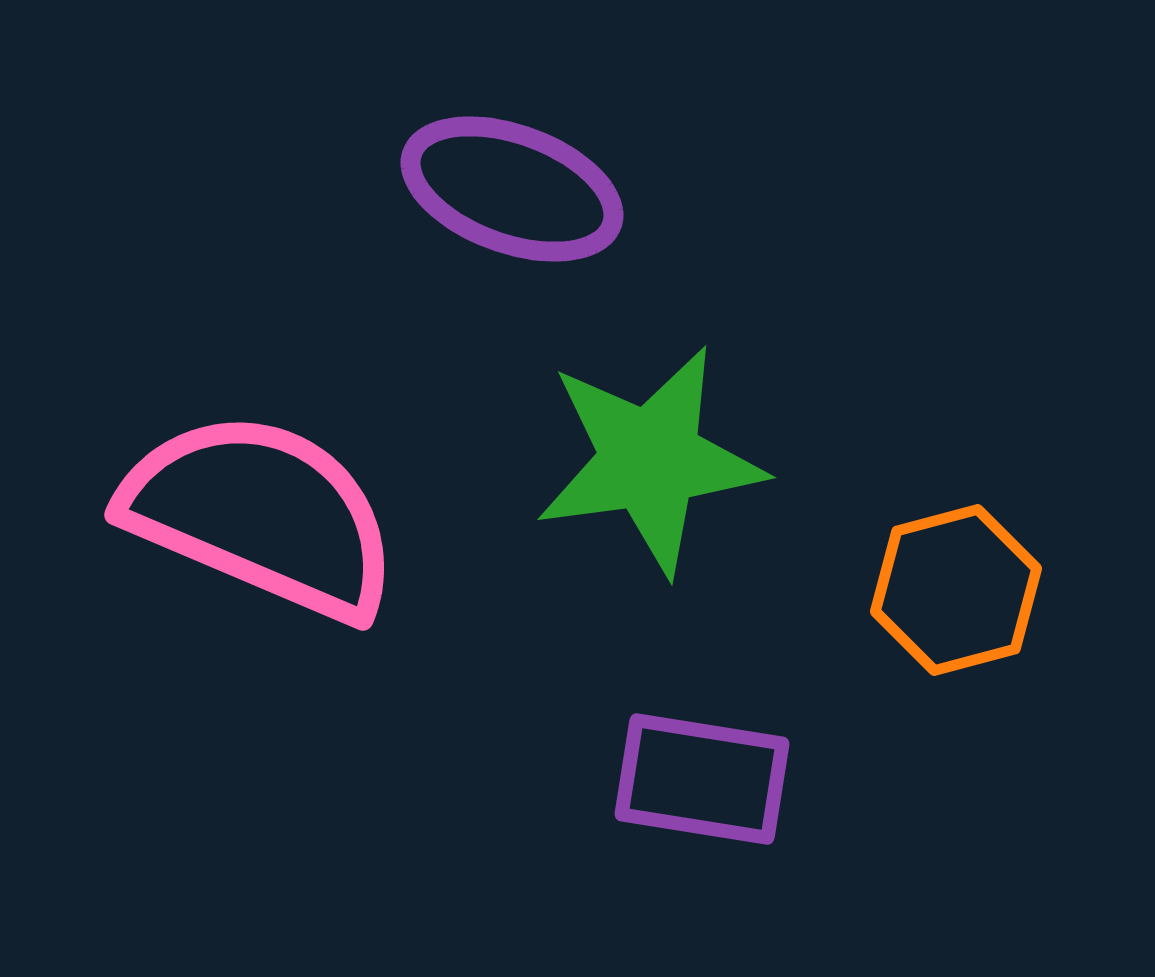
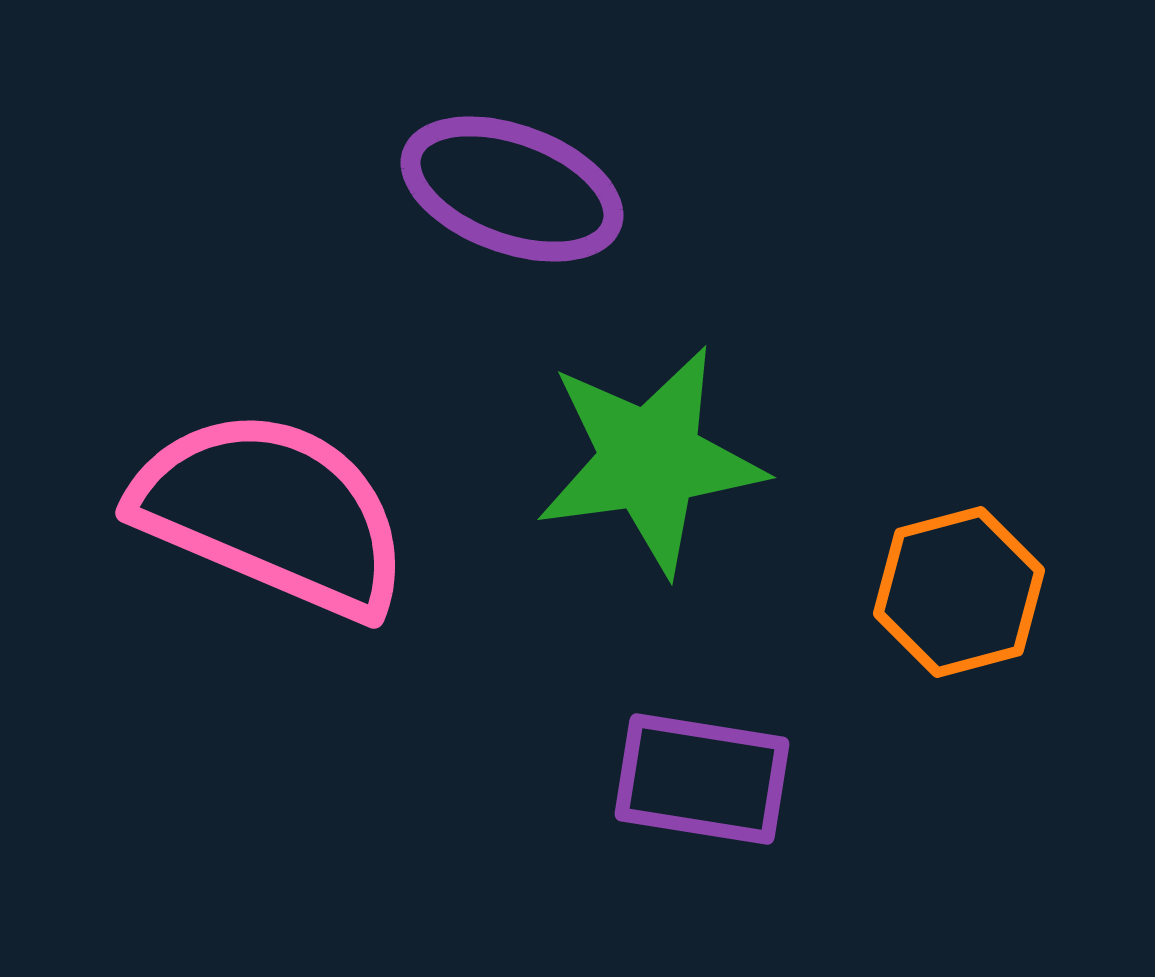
pink semicircle: moved 11 px right, 2 px up
orange hexagon: moved 3 px right, 2 px down
